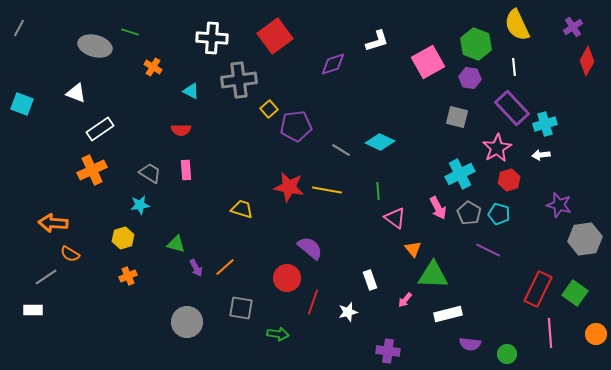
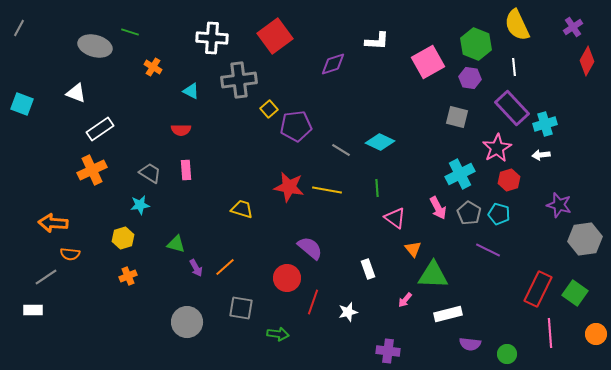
white L-shape at (377, 41): rotated 20 degrees clockwise
green line at (378, 191): moved 1 px left, 3 px up
orange semicircle at (70, 254): rotated 24 degrees counterclockwise
white rectangle at (370, 280): moved 2 px left, 11 px up
